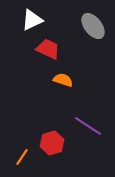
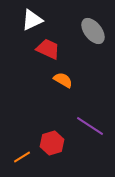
gray ellipse: moved 5 px down
orange semicircle: rotated 12 degrees clockwise
purple line: moved 2 px right
orange line: rotated 24 degrees clockwise
